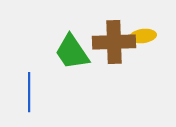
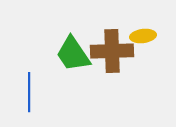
brown cross: moved 2 px left, 9 px down
green trapezoid: moved 1 px right, 2 px down
